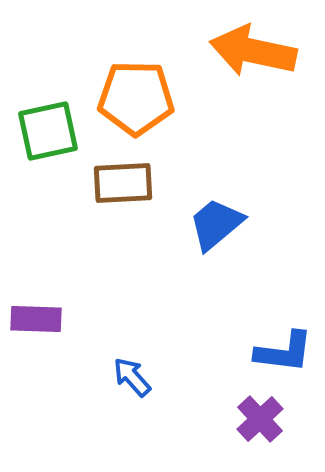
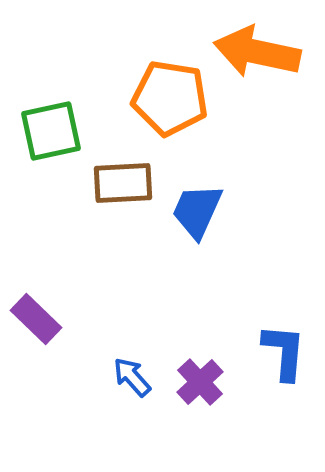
orange arrow: moved 4 px right, 1 px down
orange pentagon: moved 34 px right; rotated 8 degrees clockwise
green square: moved 3 px right
blue trapezoid: moved 19 px left, 13 px up; rotated 26 degrees counterclockwise
purple rectangle: rotated 42 degrees clockwise
blue L-shape: rotated 92 degrees counterclockwise
purple cross: moved 60 px left, 37 px up
